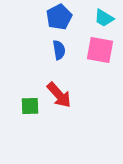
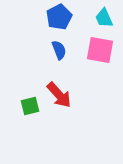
cyan trapezoid: rotated 35 degrees clockwise
blue semicircle: rotated 12 degrees counterclockwise
green square: rotated 12 degrees counterclockwise
